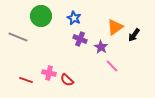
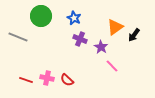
pink cross: moved 2 px left, 5 px down
